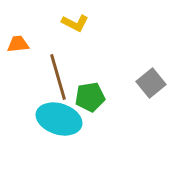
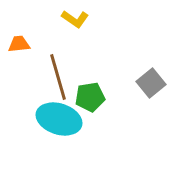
yellow L-shape: moved 4 px up; rotated 8 degrees clockwise
orange trapezoid: moved 1 px right
